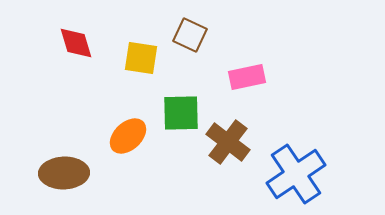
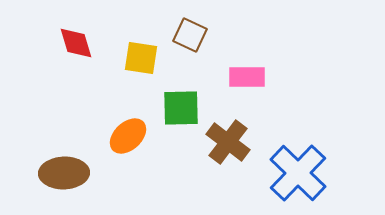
pink rectangle: rotated 12 degrees clockwise
green square: moved 5 px up
blue cross: moved 2 px right, 1 px up; rotated 12 degrees counterclockwise
